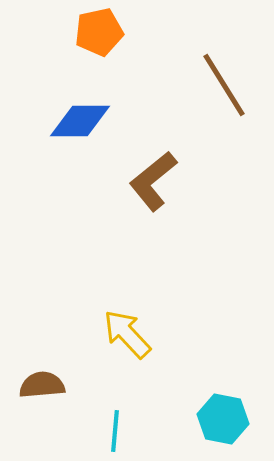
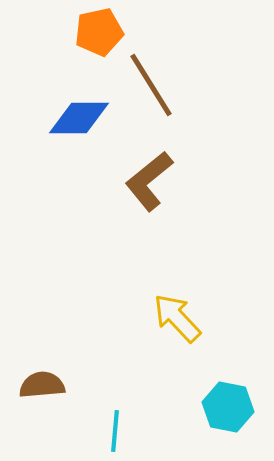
brown line: moved 73 px left
blue diamond: moved 1 px left, 3 px up
brown L-shape: moved 4 px left
yellow arrow: moved 50 px right, 16 px up
cyan hexagon: moved 5 px right, 12 px up
